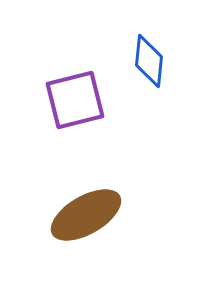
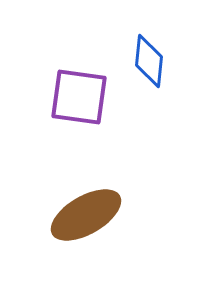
purple square: moved 4 px right, 3 px up; rotated 22 degrees clockwise
